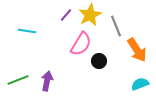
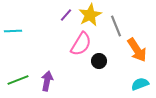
cyan line: moved 14 px left; rotated 12 degrees counterclockwise
